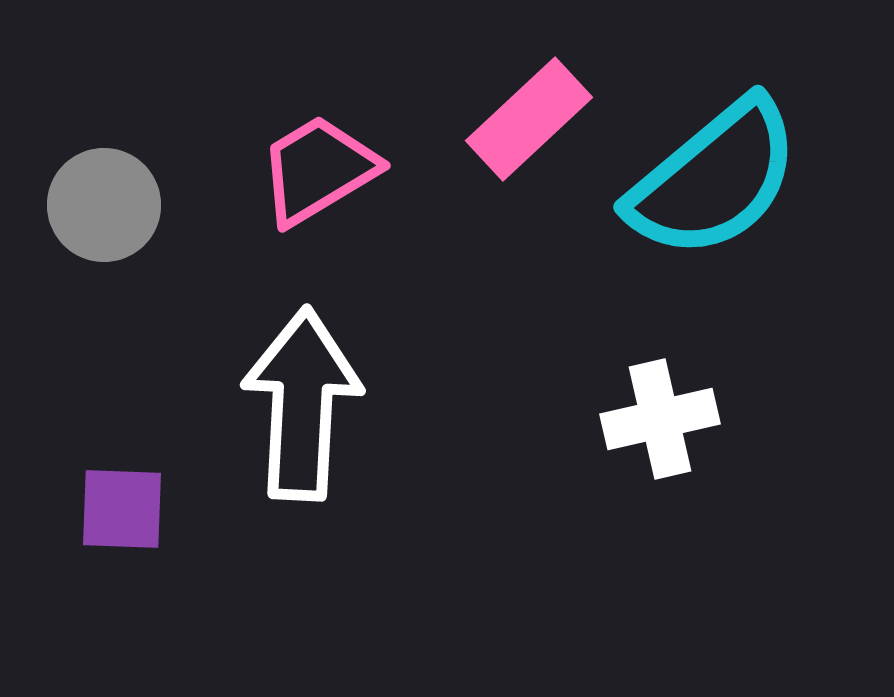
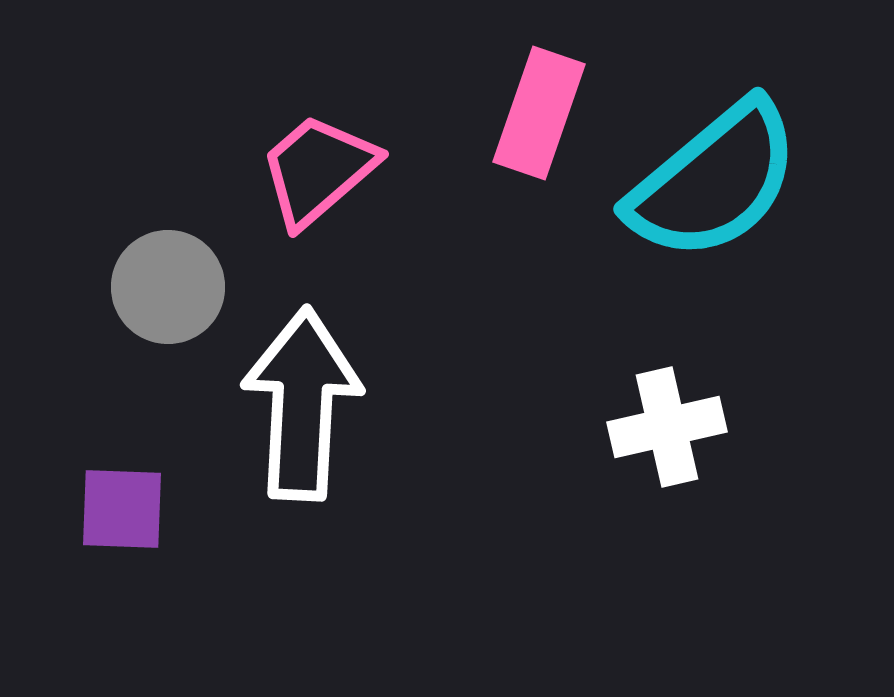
pink rectangle: moved 10 px right, 6 px up; rotated 28 degrees counterclockwise
pink trapezoid: rotated 10 degrees counterclockwise
cyan semicircle: moved 2 px down
gray circle: moved 64 px right, 82 px down
white cross: moved 7 px right, 8 px down
